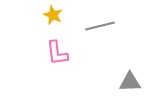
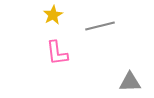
yellow star: rotated 18 degrees clockwise
